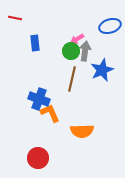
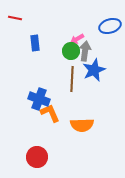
blue star: moved 8 px left
brown line: rotated 10 degrees counterclockwise
orange semicircle: moved 6 px up
red circle: moved 1 px left, 1 px up
